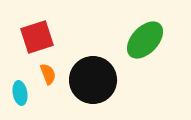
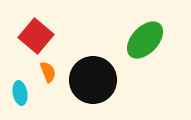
red square: moved 1 px left, 1 px up; rotated 32 degrees counterclockwise
orange semicircle: moved 2 px up
